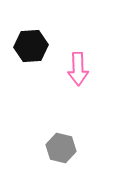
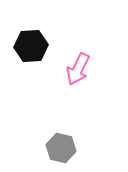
pink arrow: rotated 28 degrees clockwise
